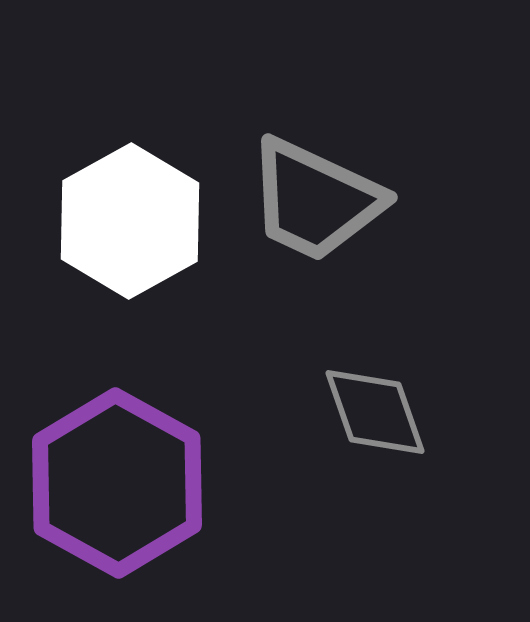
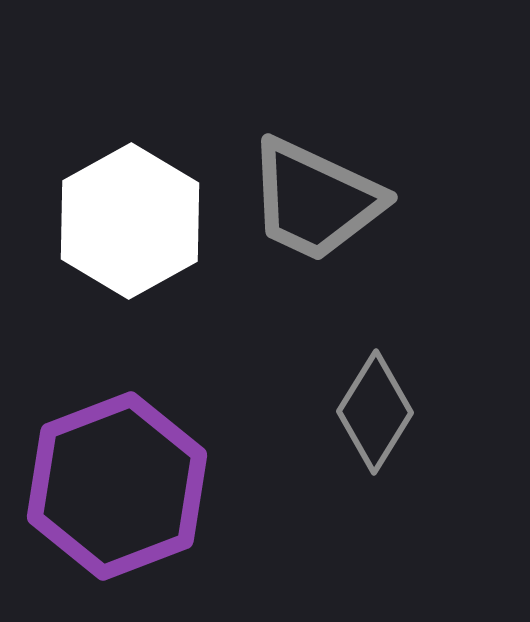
gray diamond: rotated 51 degrees clockwise
purple hexagon: moved 3 px down; rotated 10 degrees clockwise
